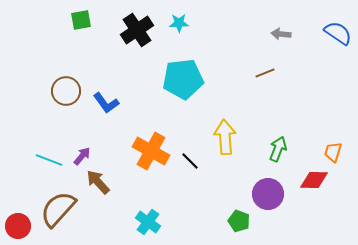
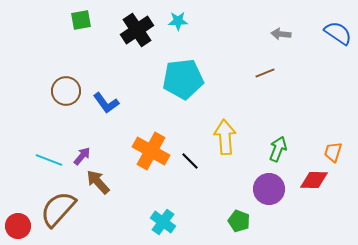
cyan star: moved 1 px left, 2 px up
purple circle: moved 1 px right, 5 px up
cyan cross: moved 15 px right
